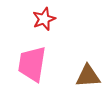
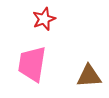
brown triangle: moved 1 px right
